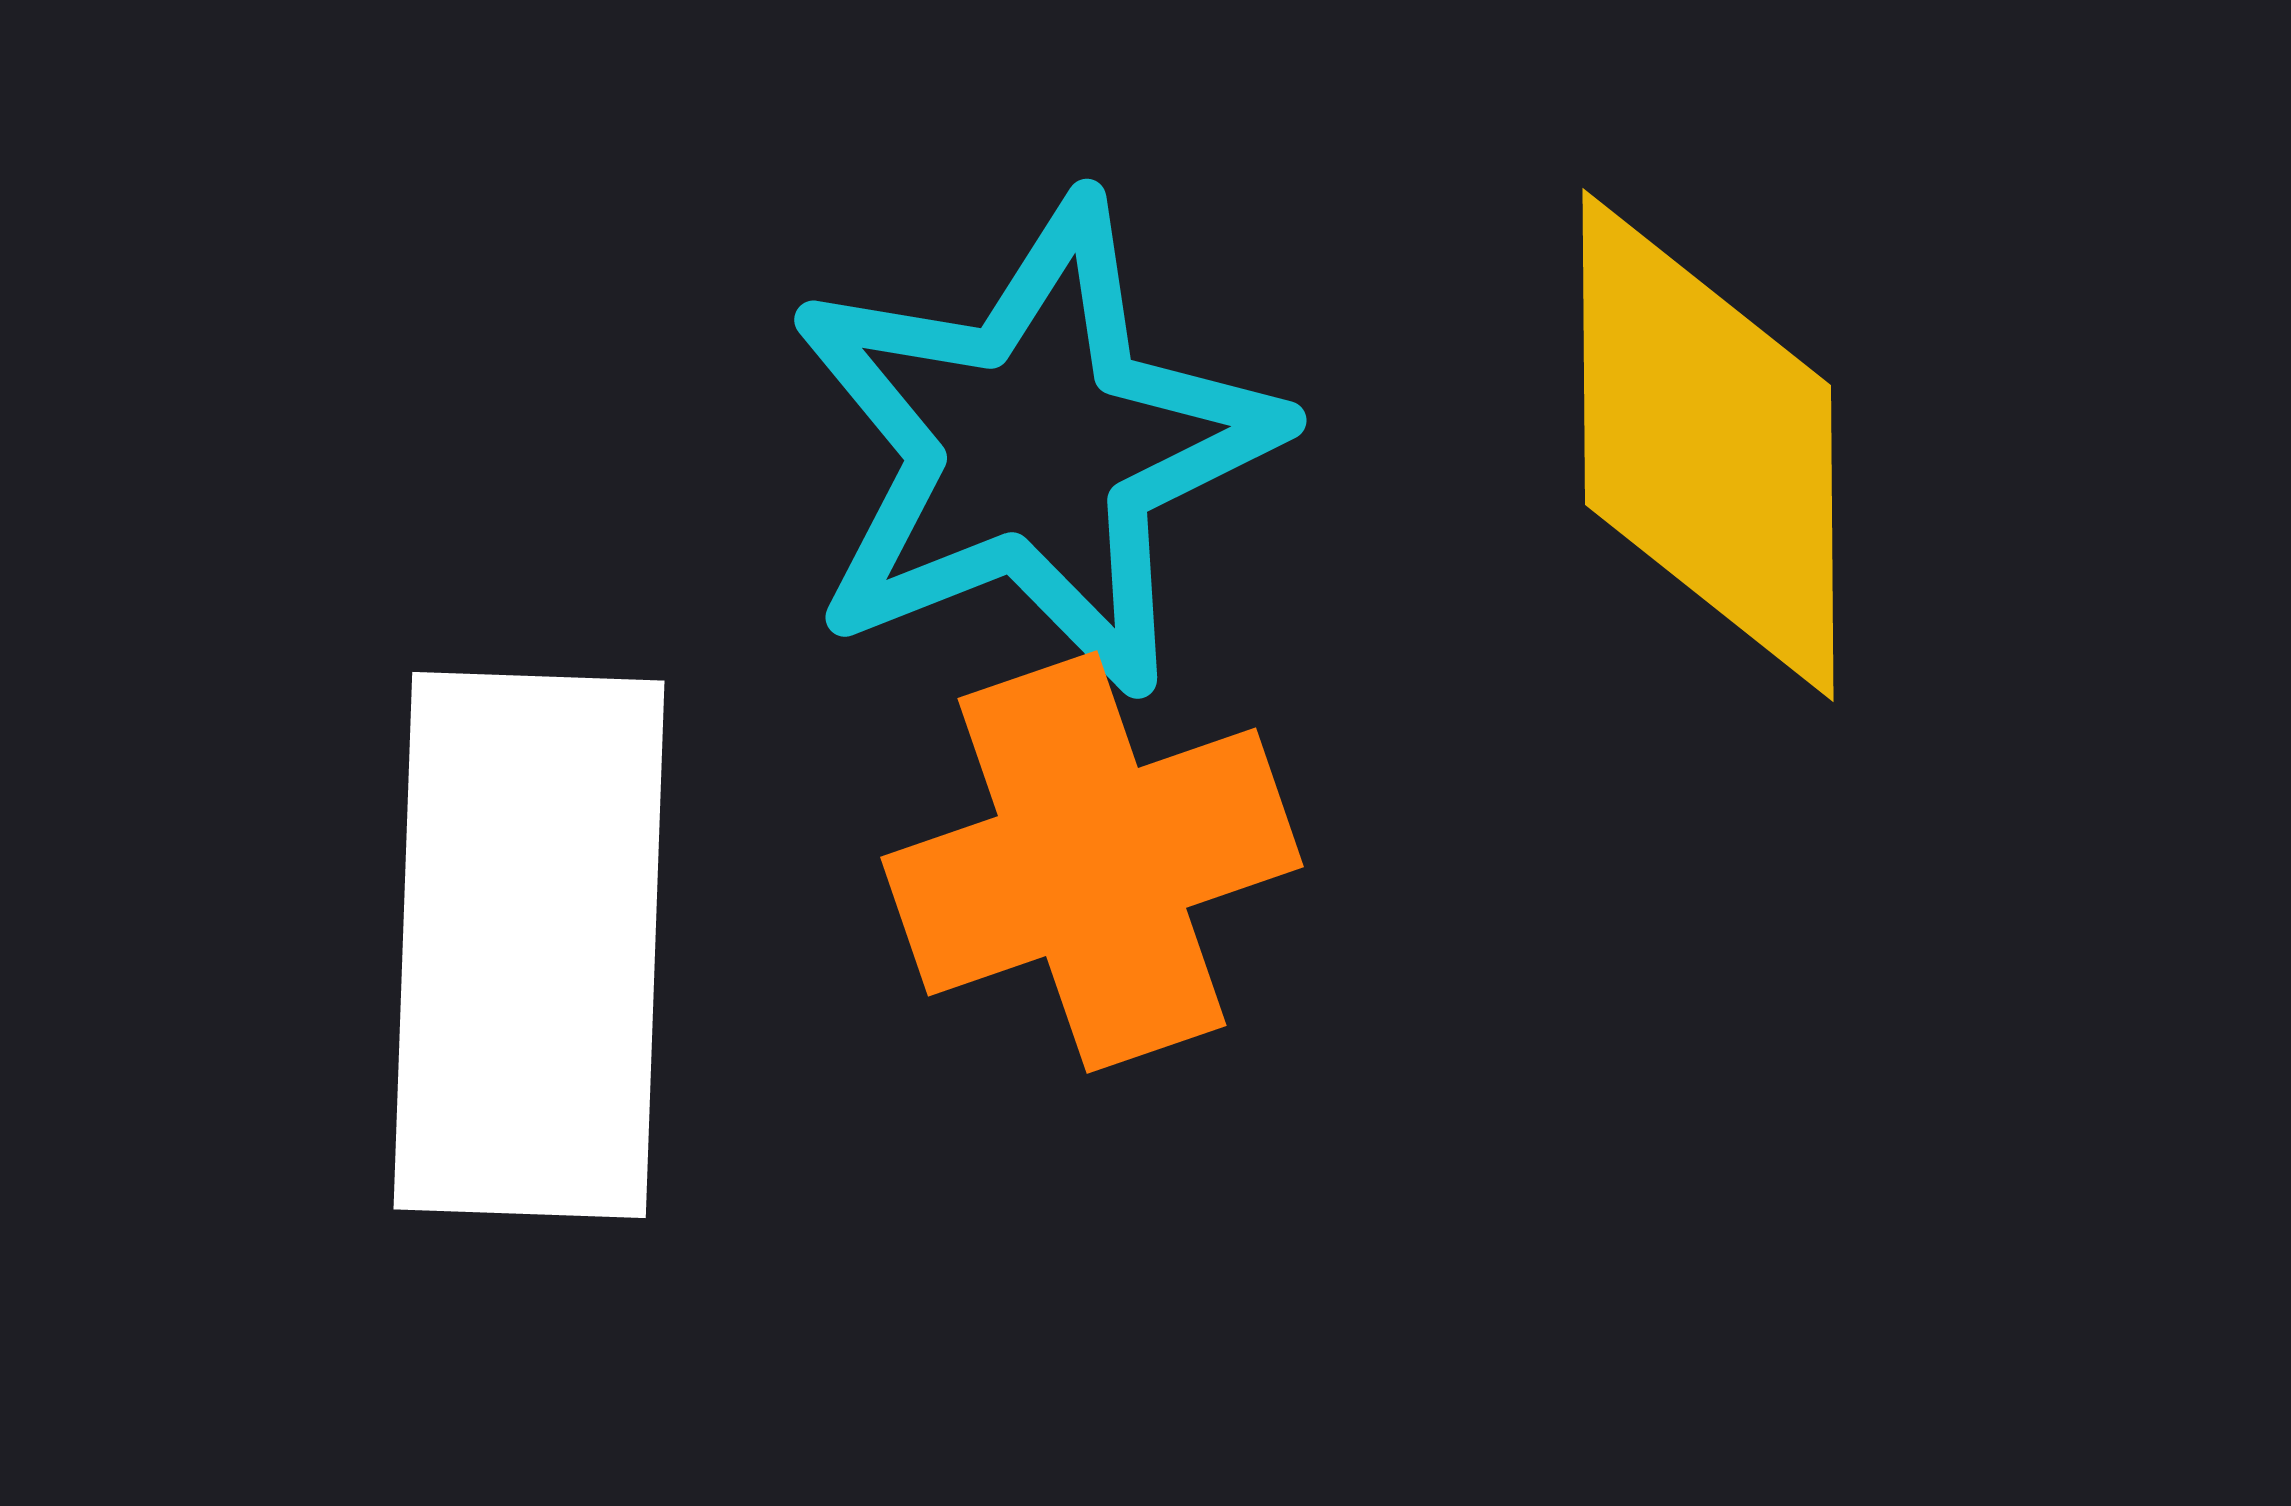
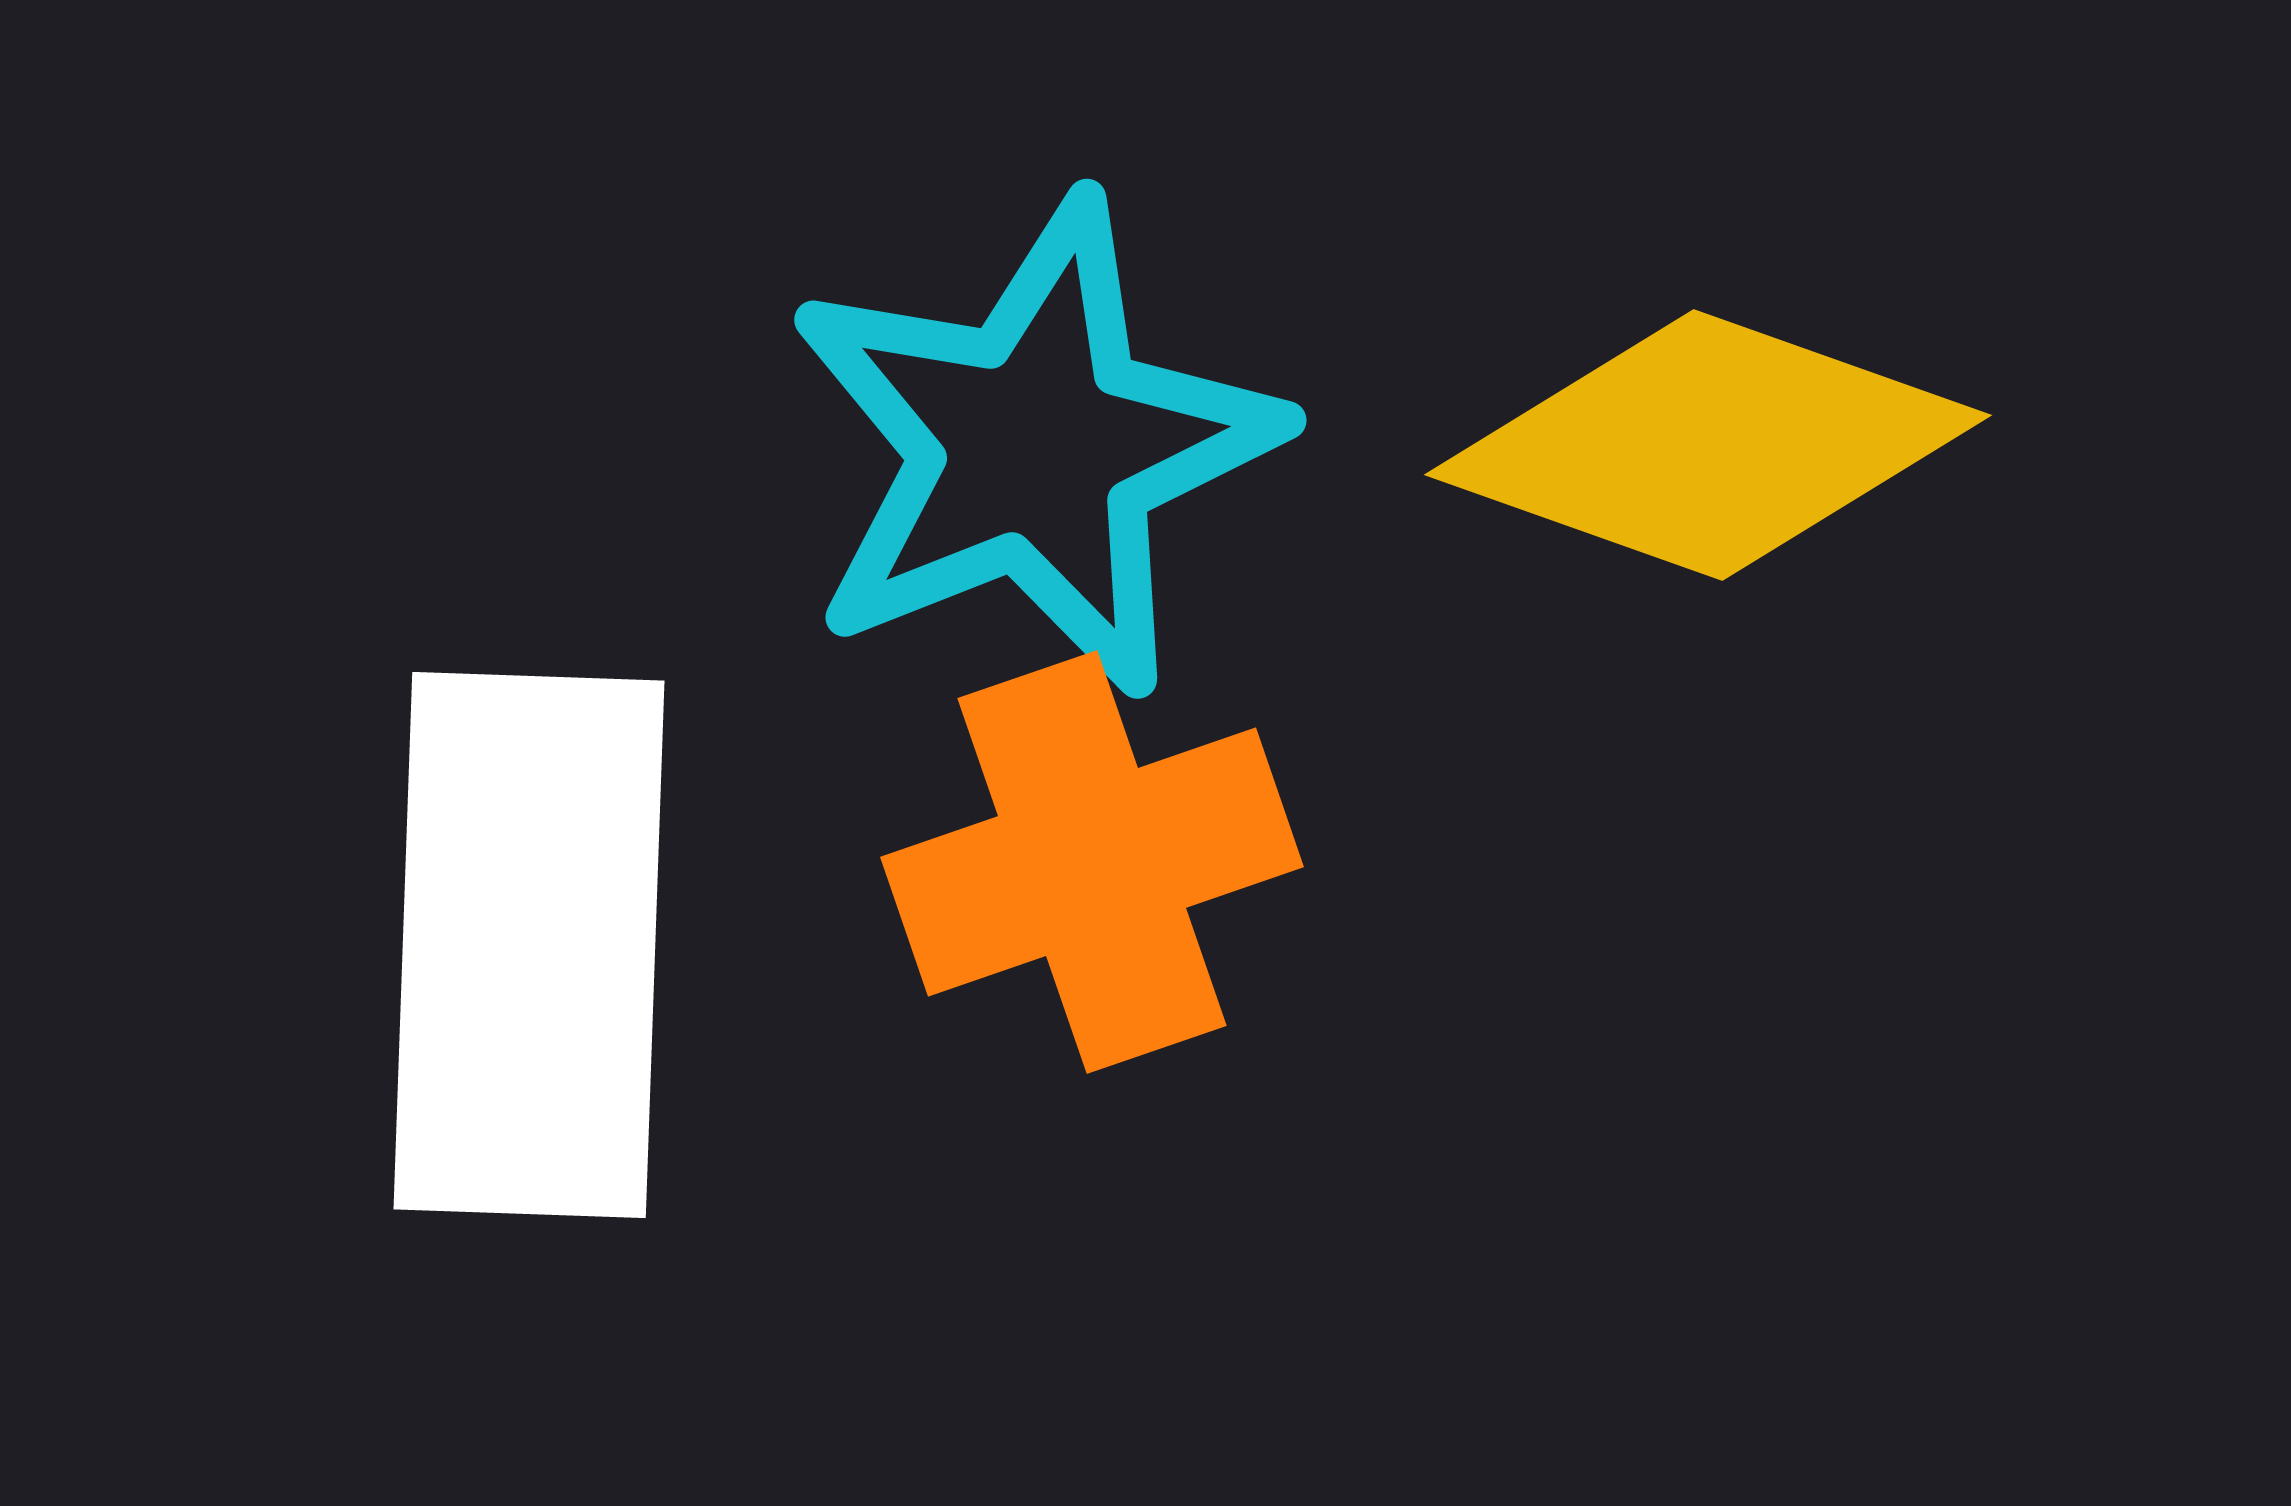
yellow diamond: rotated 70 degrees counterclockwise
